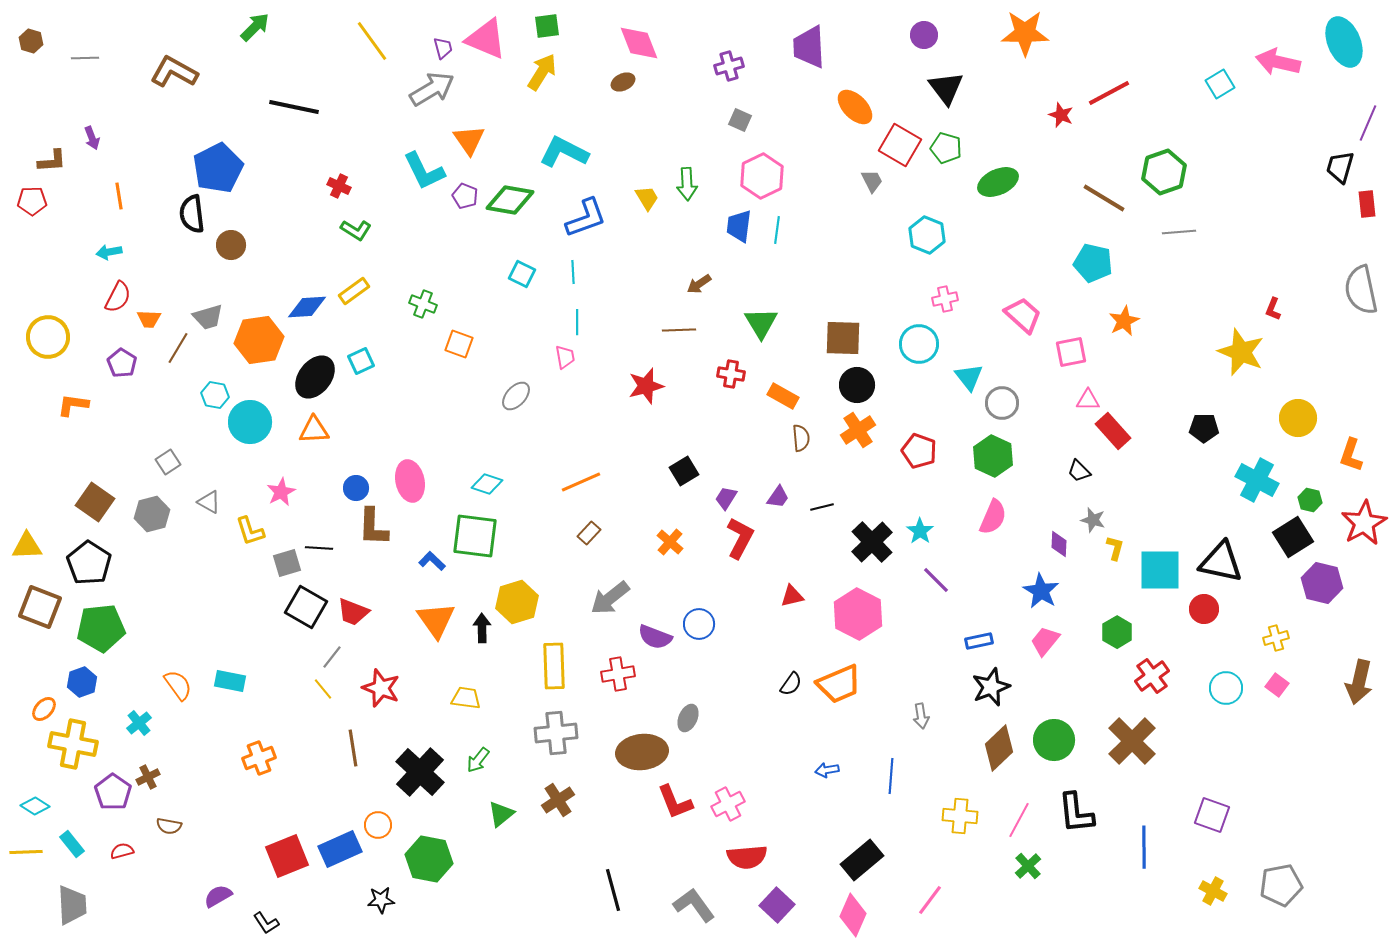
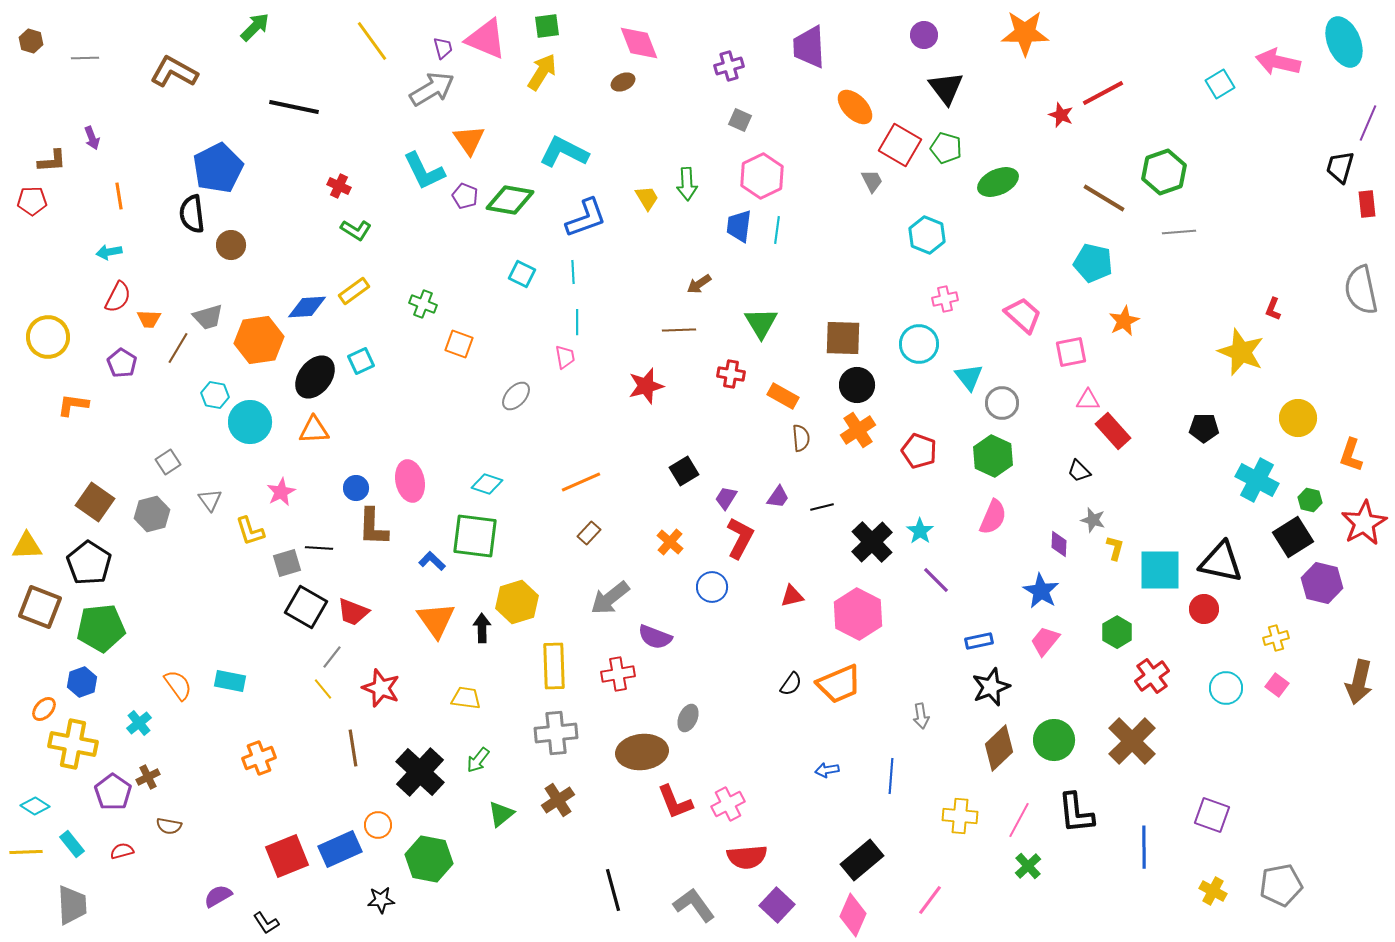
red line at (1109, 93): moved 6 px left
gray triangle at (209, 502): moved 1 px right, 2 px up; rotated 25 degrees clockwise
blue circle at (699, 624): moved 13 px right, 37 px up
